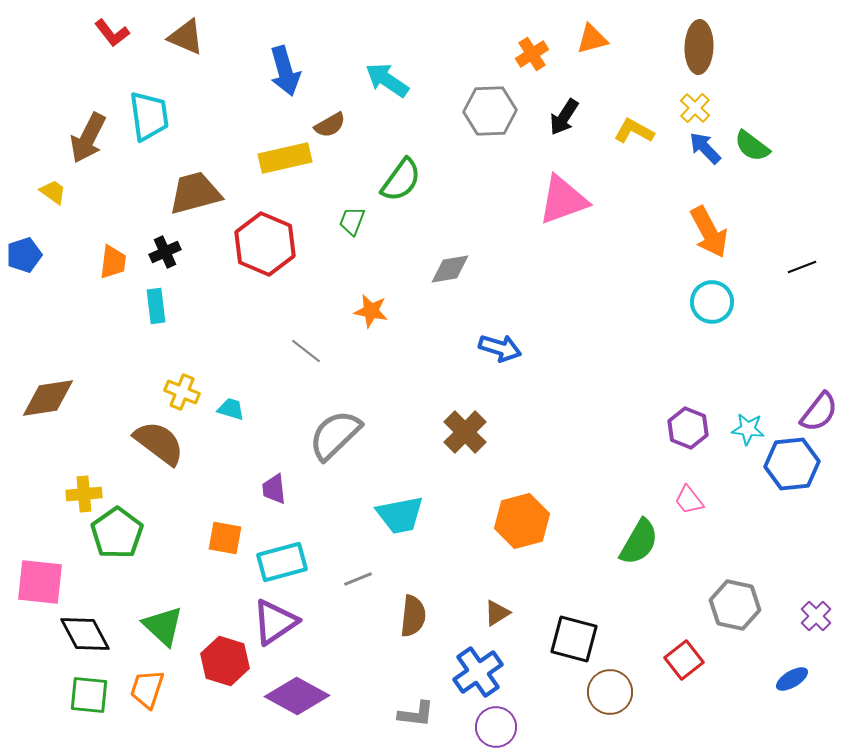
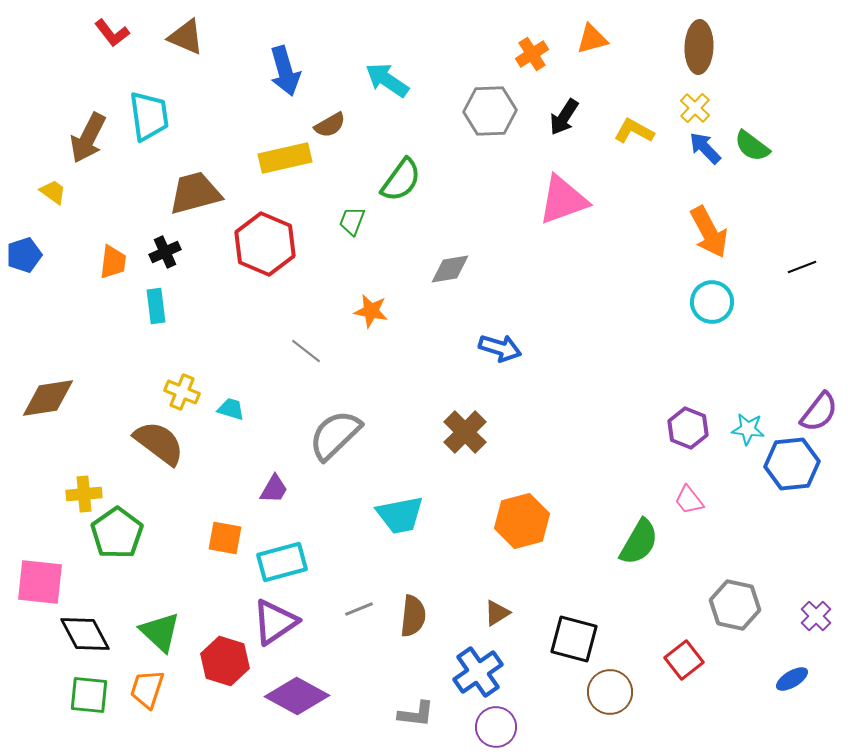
purple trapezoid at (274, 489): rotated 144 degrees counterclockwise
gray line at (358, 579): moved 1 px right, 30 px down
green triangle at (163, 626): moved 3 px left, 6 px down
